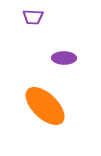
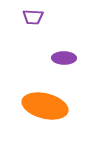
orange ellipse: rotated 30 degrees counterclockwise
